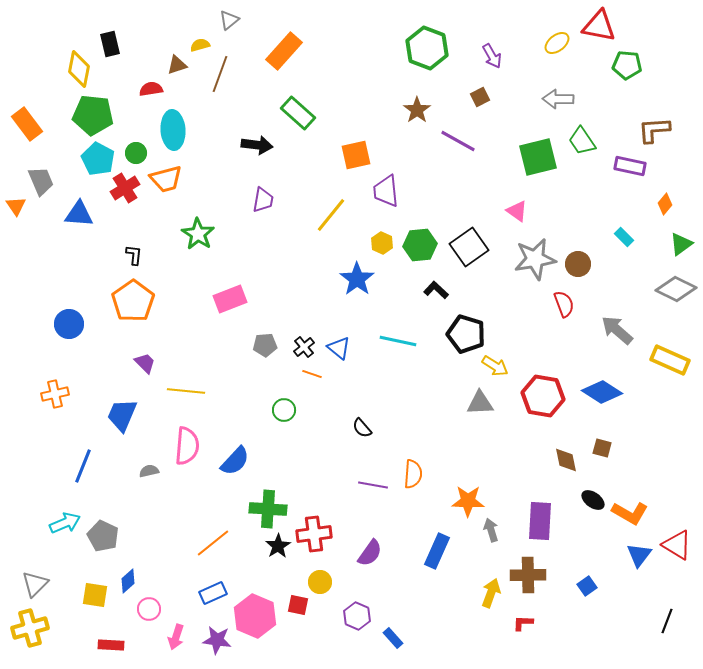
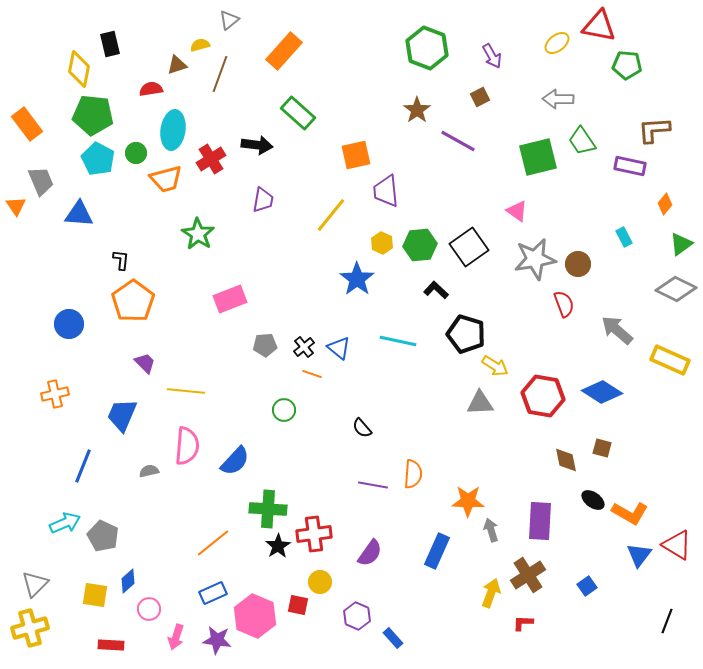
cyan ellipse at (173, 130): rotated 12 degrees clockwise
red cross at (125, 188): moved 86 px right, 29 px up
cyan rectangle at (624, 237): rotated 18 degrees clockwise
black L-shape at (134, 255): moved 13 px left, 5 px down
brown cross at (528, 575): rotated 32 degrees counterclockwise
